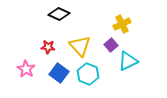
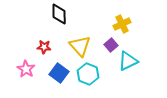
black diamond: rotated 65 degrees clockwise
red star: moved 4 px left
